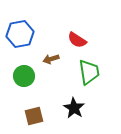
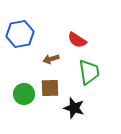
green circle: moved 18 px down
black star: rotated 15 degrees counterclockwise
brown square: moved 16 px right, 28 px up; rotated 12 degrees clockwise
